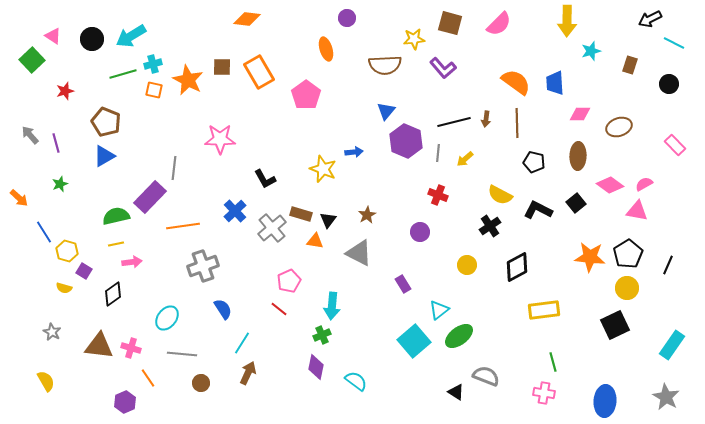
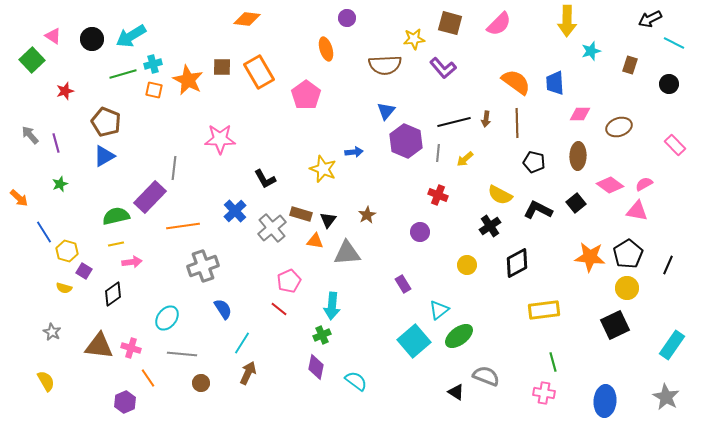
gray triangle at (359, 253): moved 12 px left; rotated 32 degrees counterclockwise
black diamond at (517, 267): moved 4 px up
